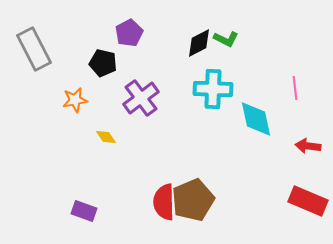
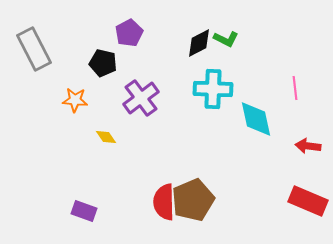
orange star: rotated 15 degrees clockwise
